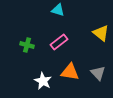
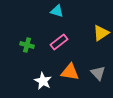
cyan triangle: moved 1 px left, 1 px down
yellow triangle: rotated 48 degrees clockwise
